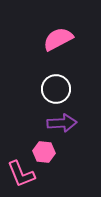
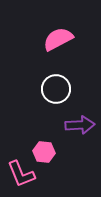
purple arrow: moved 18 px right, 2 px down
